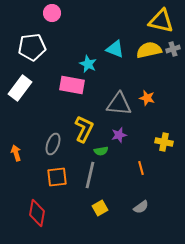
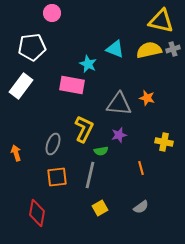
white rectangle: moved 1 px right, 2 px up
